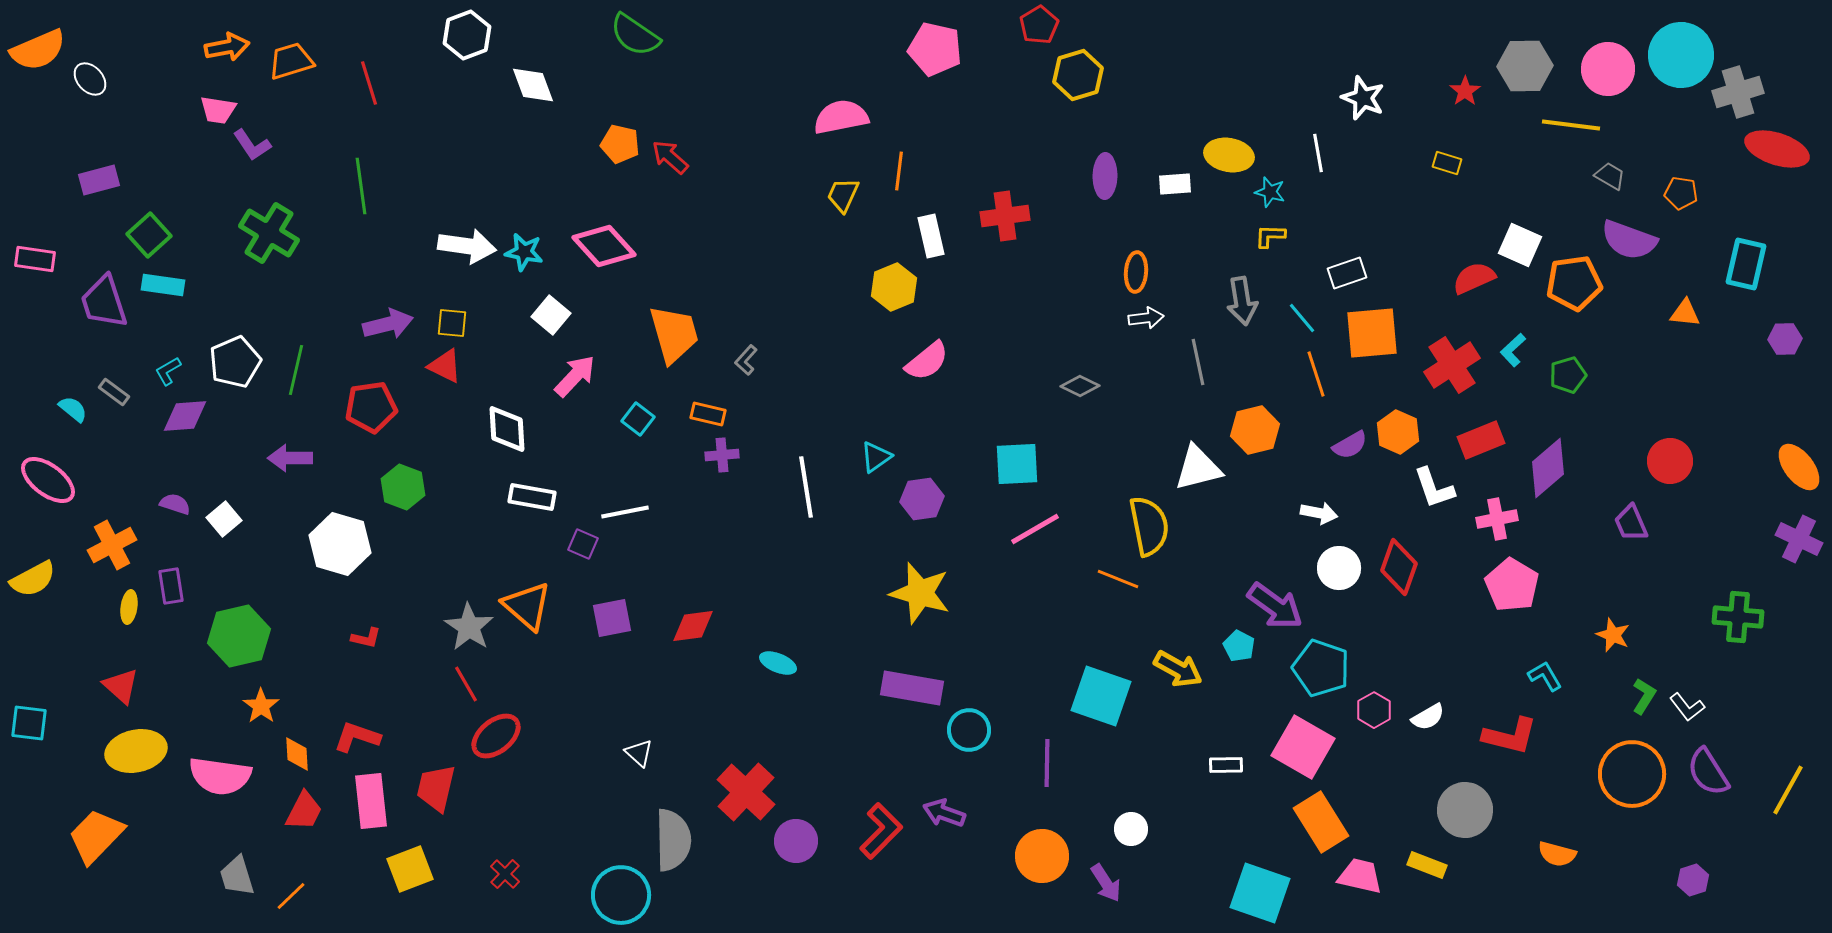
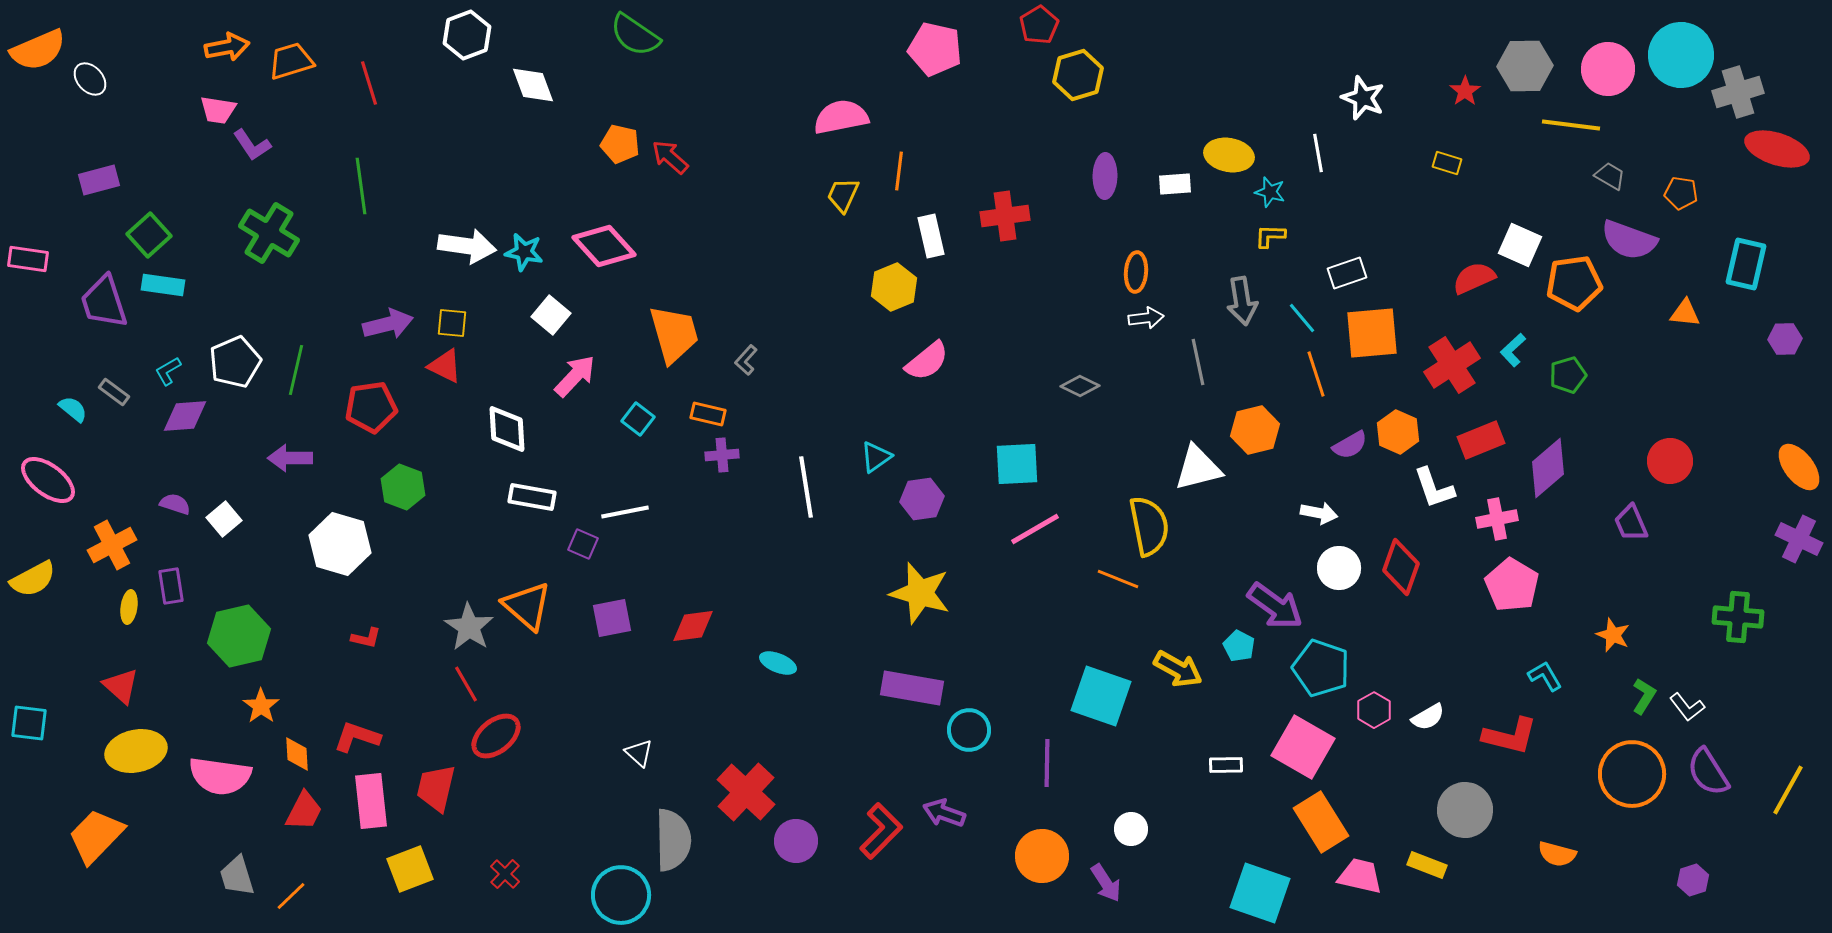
pink rectangle at (35, 259): moved 7 px left
red diamond at (1399, 567): moved 2 px right
